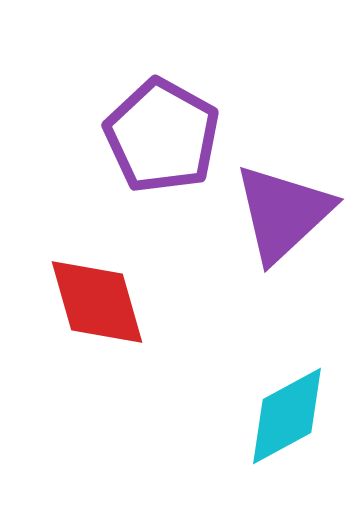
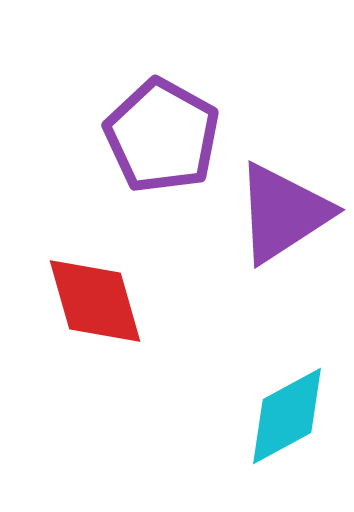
purple triangle: rotated 10 degrees clockwise
red diamond: moved 2 px left, 1 px up
